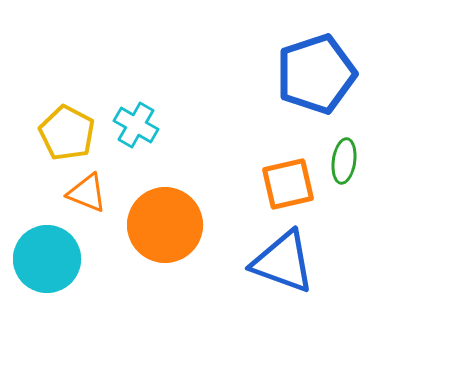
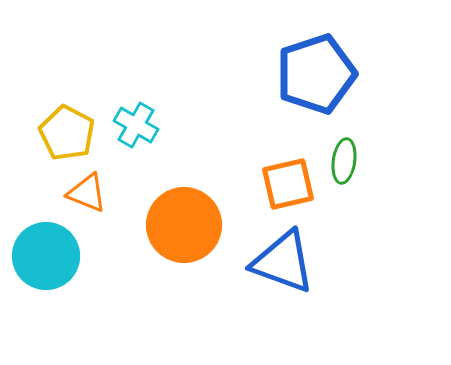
orange circle: moved 19 px right
cyan circle: moved 1 px left, 3 px up
